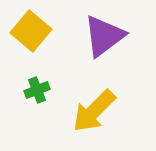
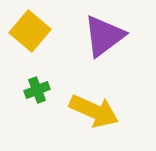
yellow square: moved 1 px left
yellow arrow: rotated 111 degrees counterclockwise
